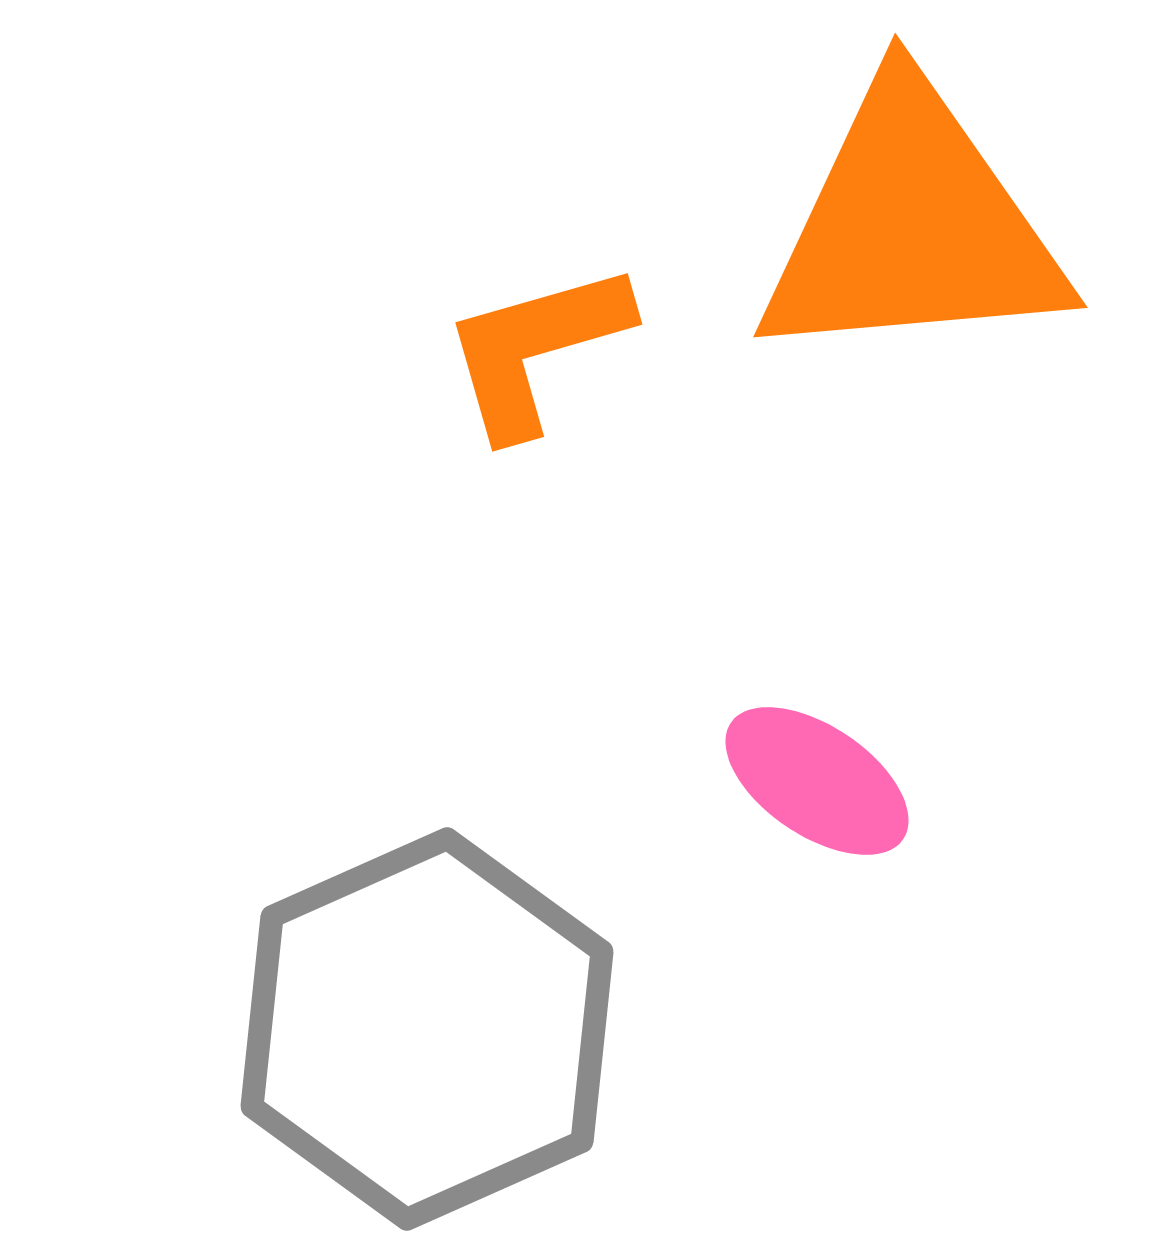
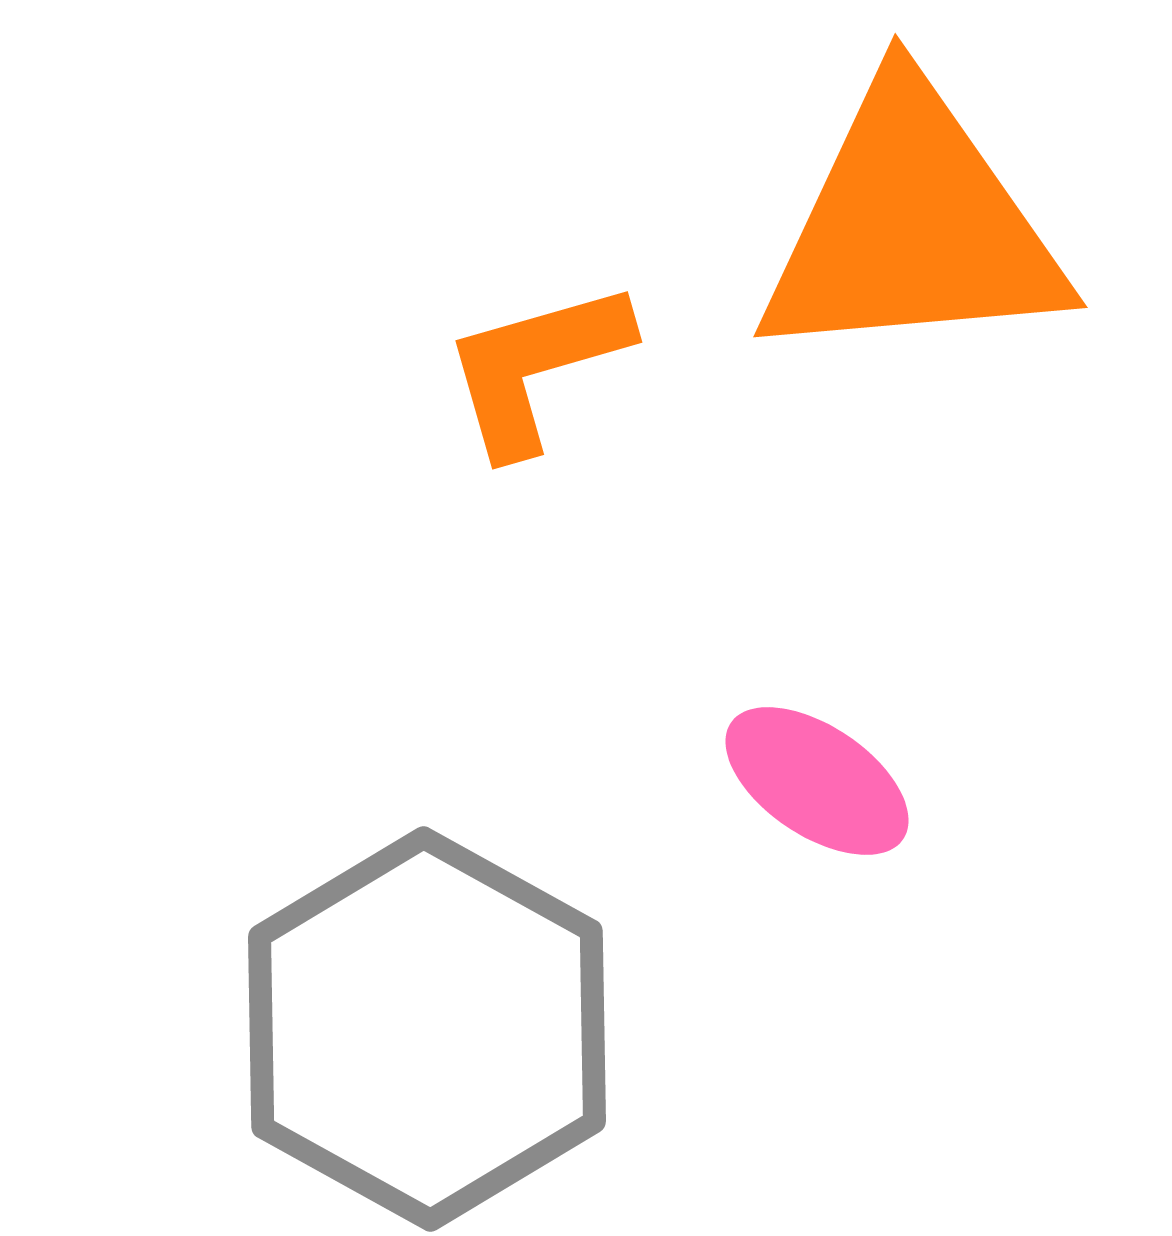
orange L-shape: moved 18 px down
gray hexagon: rotated 7 degrees counterclockwise
